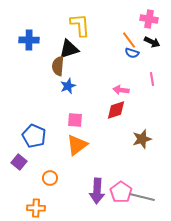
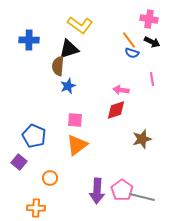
yellow L-shape: rotated 130 degrees clockwise
pink pentagon: moved 1 px right, 2 px up
